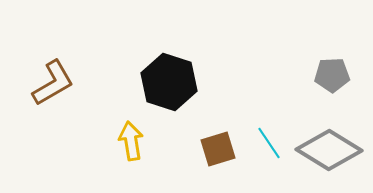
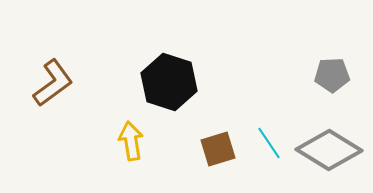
brown L-shape: rotated 6 degrees counterclockwise
